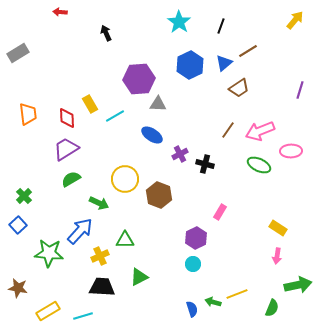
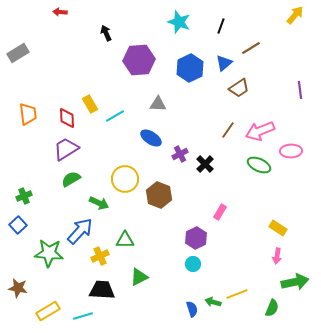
yellow arrow at (295, 20): moved 5 px up
cyan star at (179, 22): rotated 15 degrees counterclockwise
brown line at (248, 51): moved 3 px right, 3 px up
blue hexagon at (190, 65): moved 3 px down
purple hexagon at (139, 79): moved 19 px up
purple line at (300, 90): rotated 24 degrees counterclockwise
blue ellipse at (152, 135): moved 1 px left, 3 px down
black cross at (205, 164): rotated 30 degrees clockwise
green cross at (24, 196): rotated 21 degrees clockwise
green arrow at (298, 285): moved 3 px left, 3 px up
black trapezoid at (102, 287): moved 3 px down
